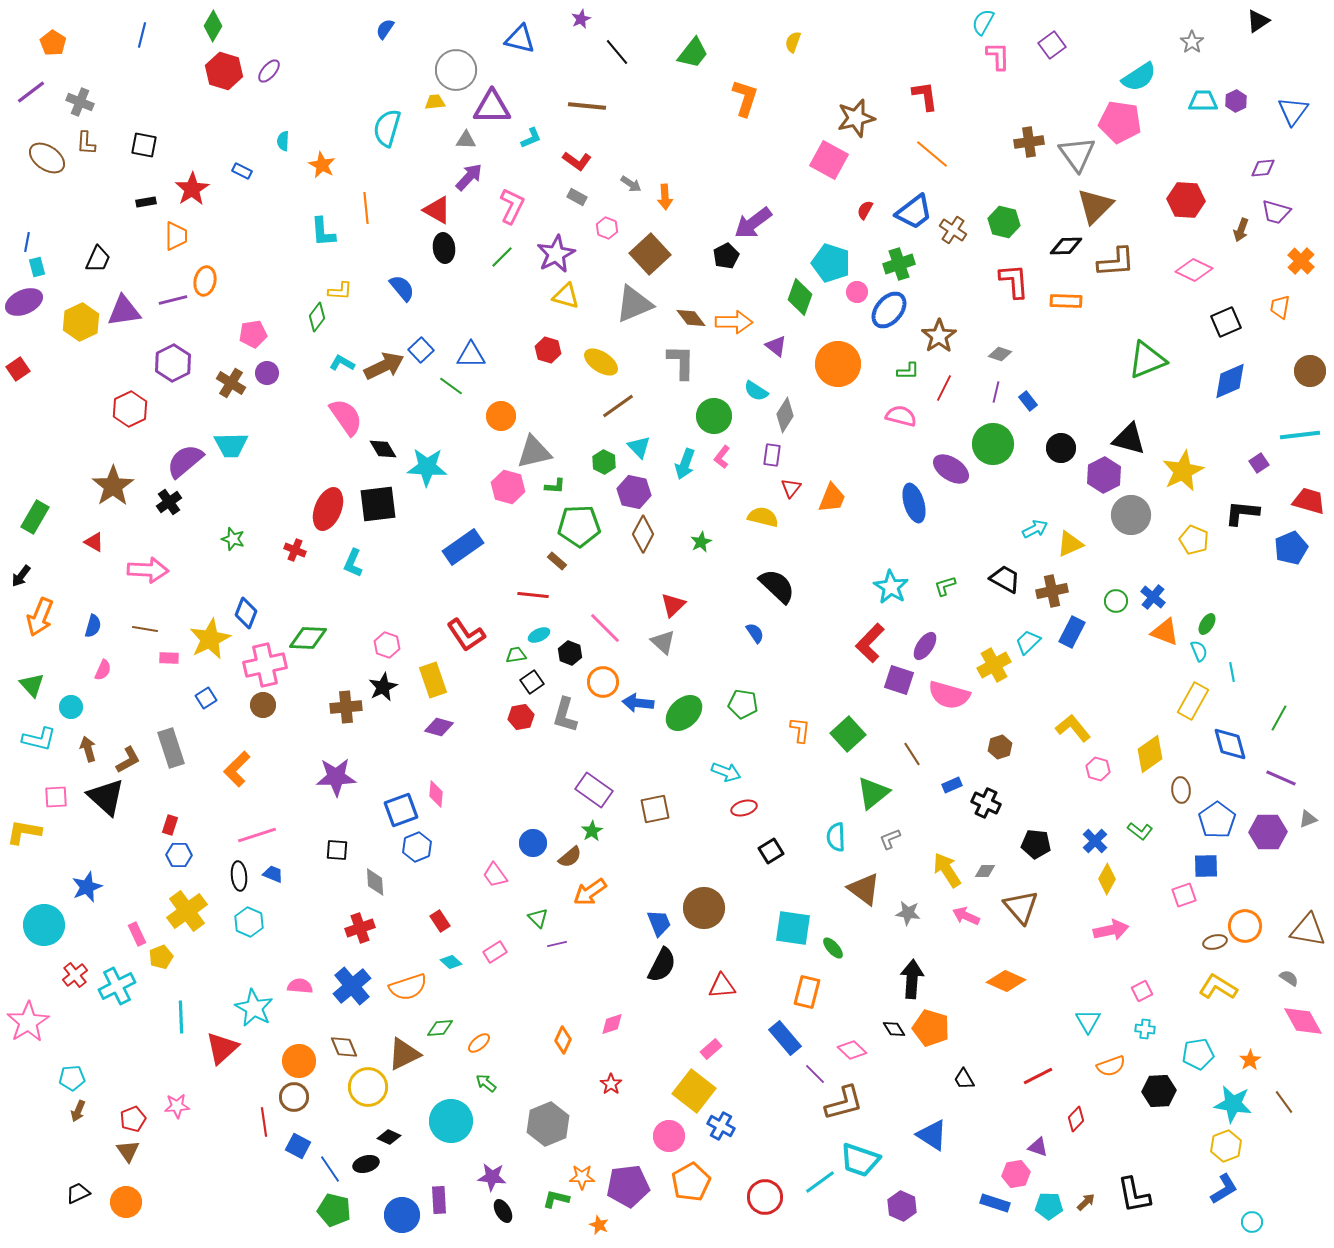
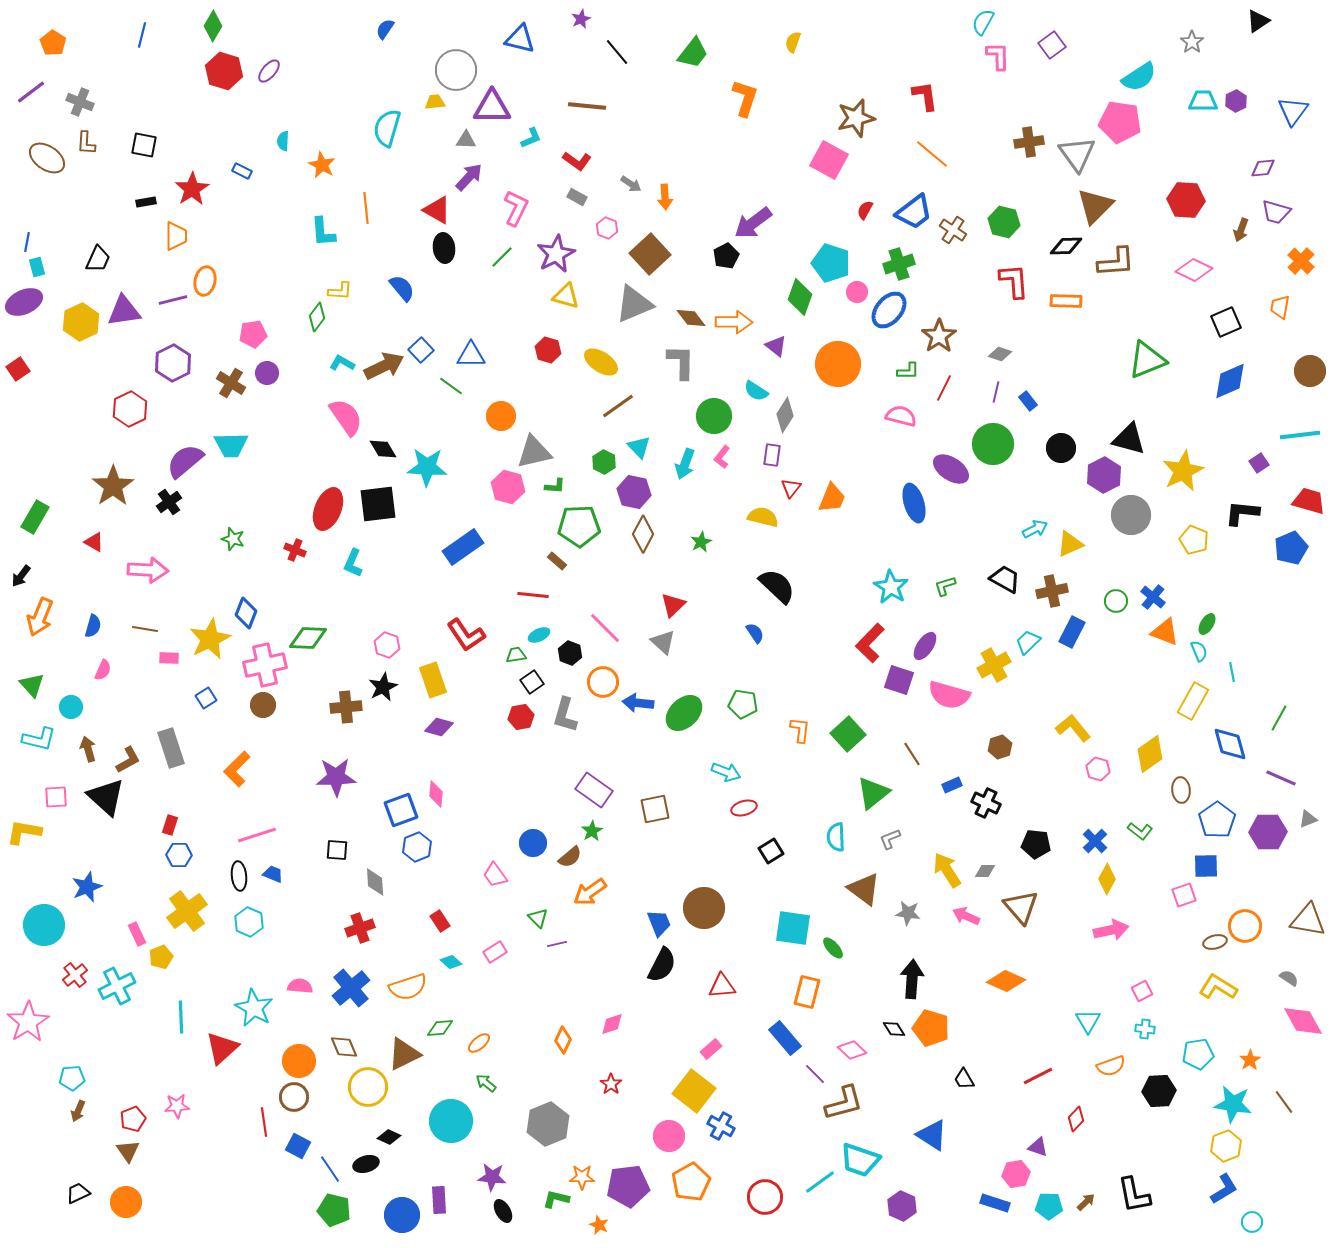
pink L-shape at (512, 206): moved 4 px right, 2 px down
brown triangle at (1308, 930): moved 10 px up
blue cross at (352, 986): moved 1 px left, 2 px down
